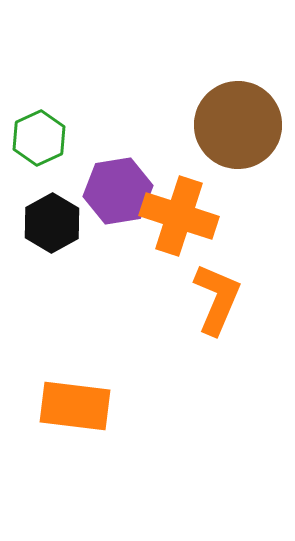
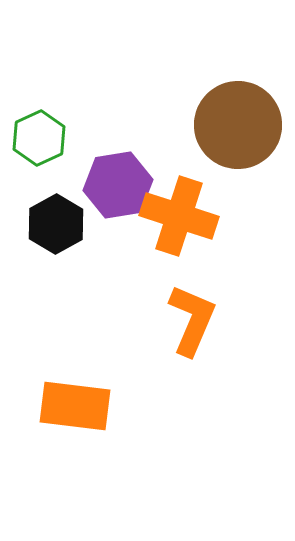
purple hexagon: moved 6 px up
black hexagon: moved 4 px right, 1 px down
orange L-shape: moved 25 px left, 21 px down
